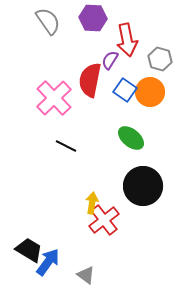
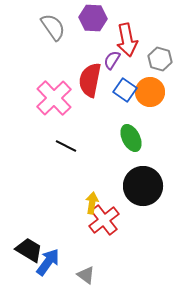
gray semicircle: moved 5 px right, 6 px down
purple semicircle: moved 2 px right
green ellipse: rotated 24 degrees clockwise
